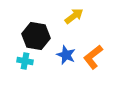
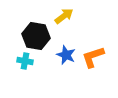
yellow arrow: moved 10 px left
orange L-shape: rotated 20 degrees clockwise
